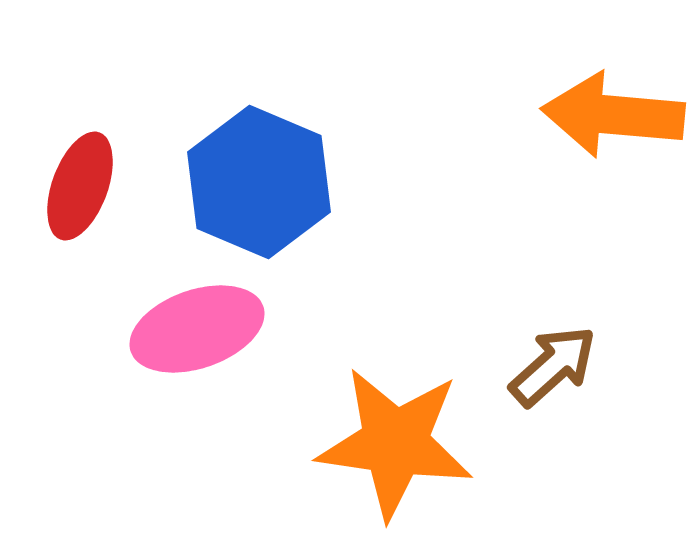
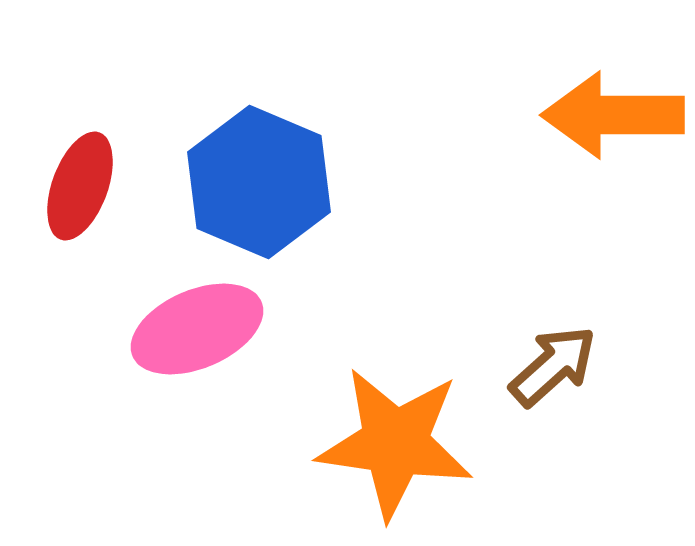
orange arrow: rotated 5 degrees counterclockwise
pink ellipse: rotated 4 degrees counterclockwise
